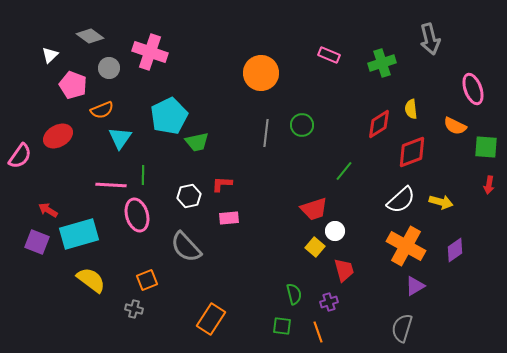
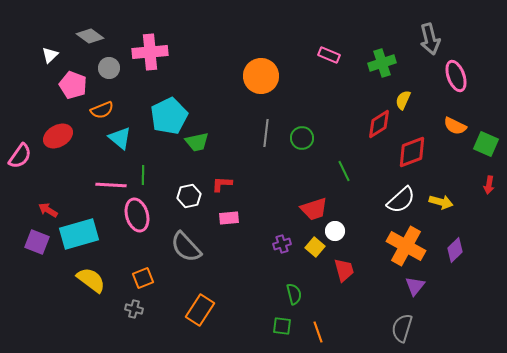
pink cross at (150, 52): rotated 24 degrees counterclockwise
orange circle at (261, 73): moved 3 px down
pink ellipse at (473, 89): moved 17 px left, 13 px up
yellow semicircle at (411, 109): moved 8 px left, 9 px up; rotated 30 degrees clockwise
green circle at (302, 125): moved 13 px down
cyan triangle at (120, 138): rotated 25 degrees counterclockwise
green square at (486, 147): moved 3 px up; rotated 20 degrees clockwise
green line at (344, 171): rotated 65 degrees counterclockwise
purple diamond at (455, 250): rotated 10 degrees counterclockwise
orange square at (147, 280): moved 4 px left, 2 px up
purple triangle at (415, 286): rotated 20 degrees counterclockwise
purple cross at (329, 302): moved 47 px left, 58 px up
orange rectangle at (211, 319): moved 11 px left, 9 px up
